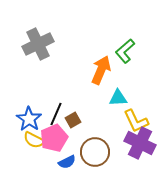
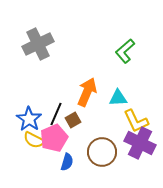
orange arrow: moved 14 px left, 22 px down
brown circle: moved 7 px right
blue semicircle: rotated 48 degrees counterclockwise
